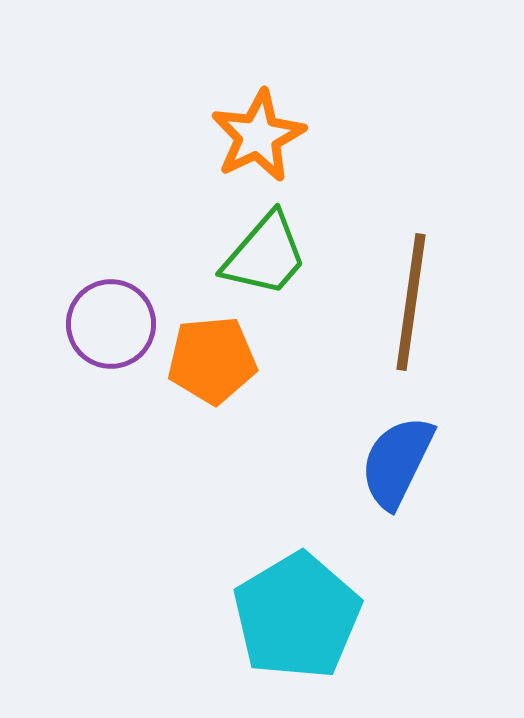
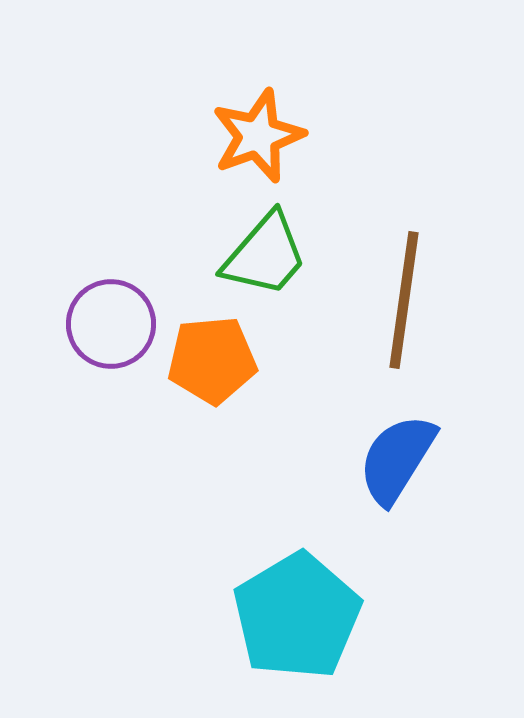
orange star: rotated 6 degrees clockwise
brown line: moved 7 px left, 2 px up
blue semicircle: moved 3 px up; rotated 6 degrees clockwise
